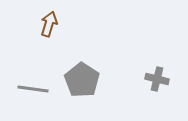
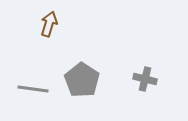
gray cross: moved 12 px left
